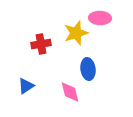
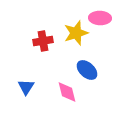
red cross: moved 2 px right, 3 px up
blue ellipse: moved 1 px left, 1 px down; rotated 40 degrees counterclockwise
blue triangle: moved 1 px down; rotated 24 degrees counterclockwise
pink diamond: moved 3 px left
